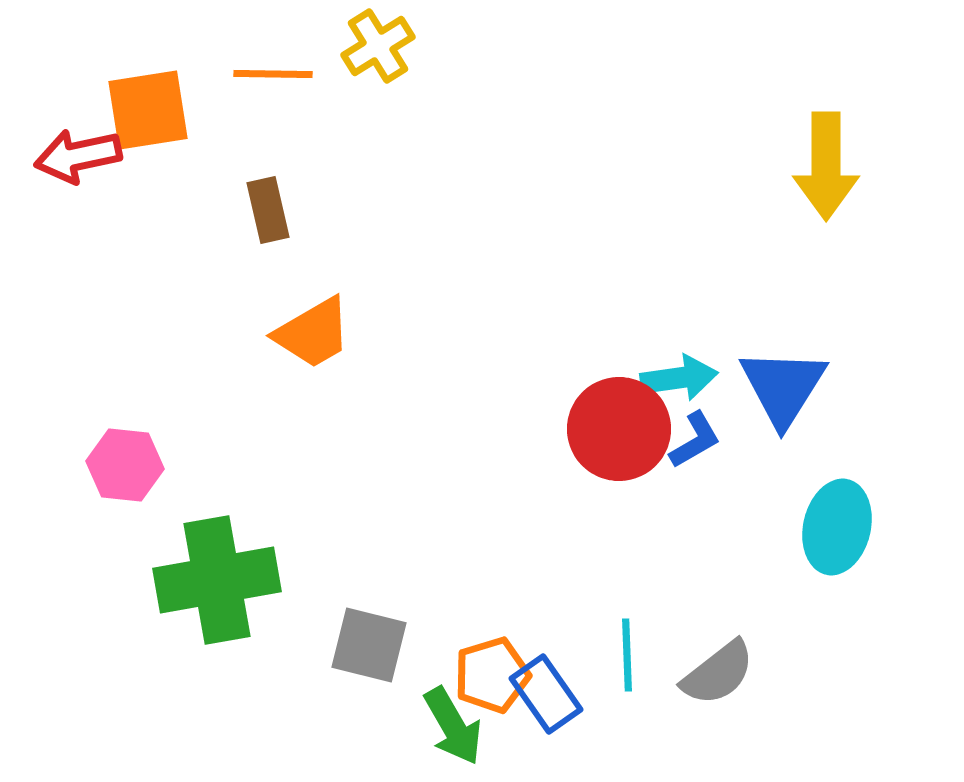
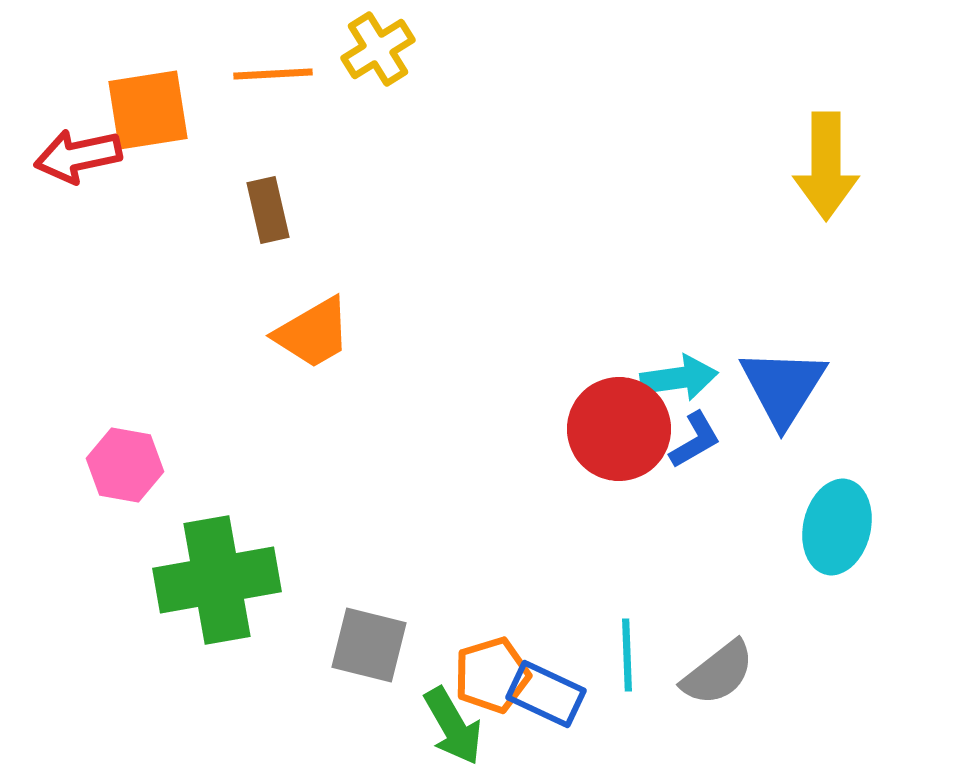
yellow cross: moved 3 px down
orange line: rotated 4 degrees counterclockwise
pink hexagon: rotated 4 degrees clockwise
blue rectangle: rotated 30 degrees counterclockwise
